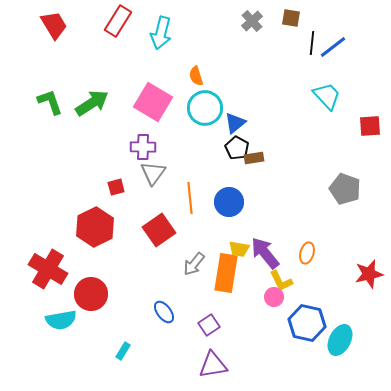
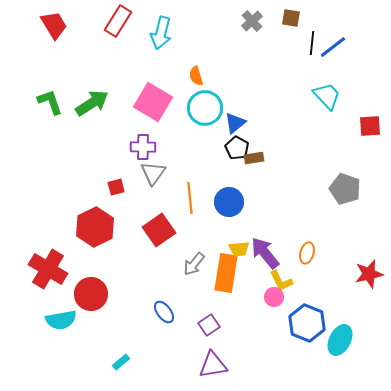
yellow trapezoid at (239, 249): rotated 15 degrees counterclockwise
blue hexagon at (307, 323): rotated 9 degrees clockwise
cyan rectangle at (123, 351): moved 2 px left, 11 px down; rotated 18 degrees clockwise
